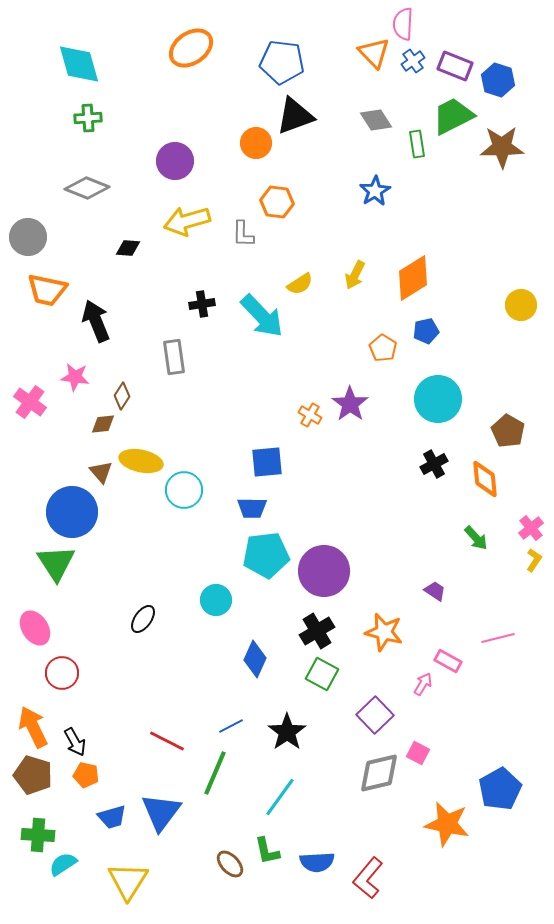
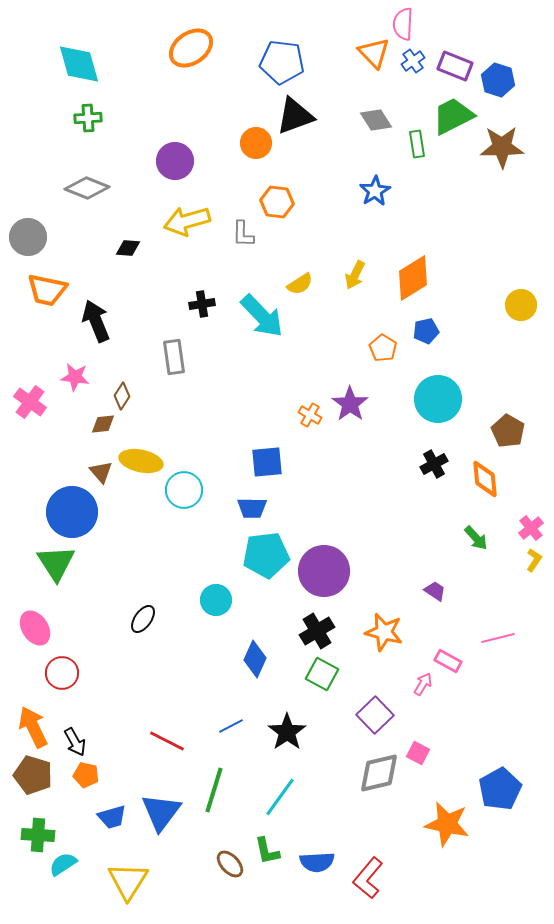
green line at (215, 773): moved 1 px left, 17 px down; rotated 6 degrees counterclockwise
